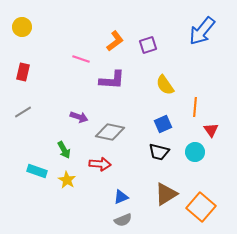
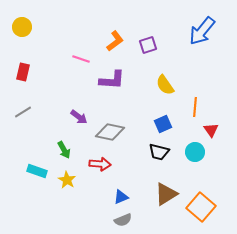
purple arrow: rotated 18 degrees clockwise
